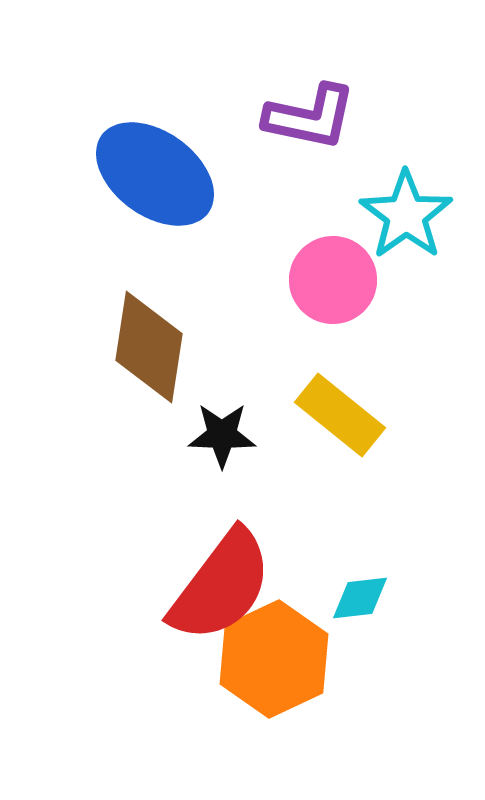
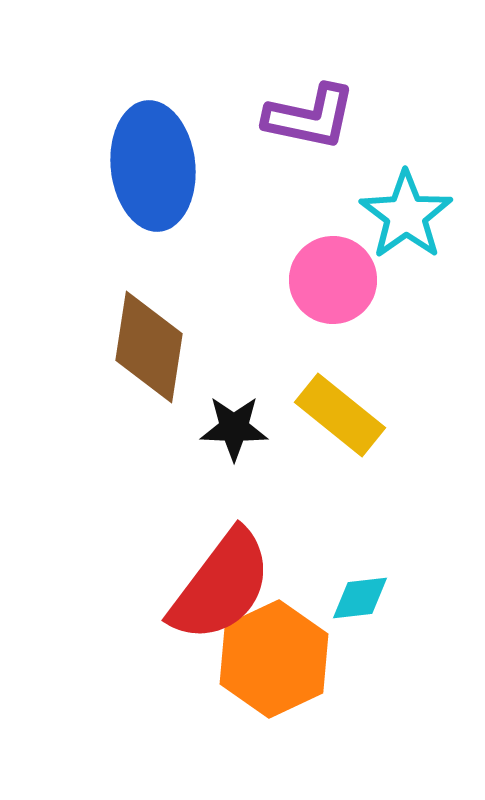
blue ellipse: moved 2 px left, 8 px up; rotated 48 degrees clockwise
black star: moved 12 px right, 7 px up
